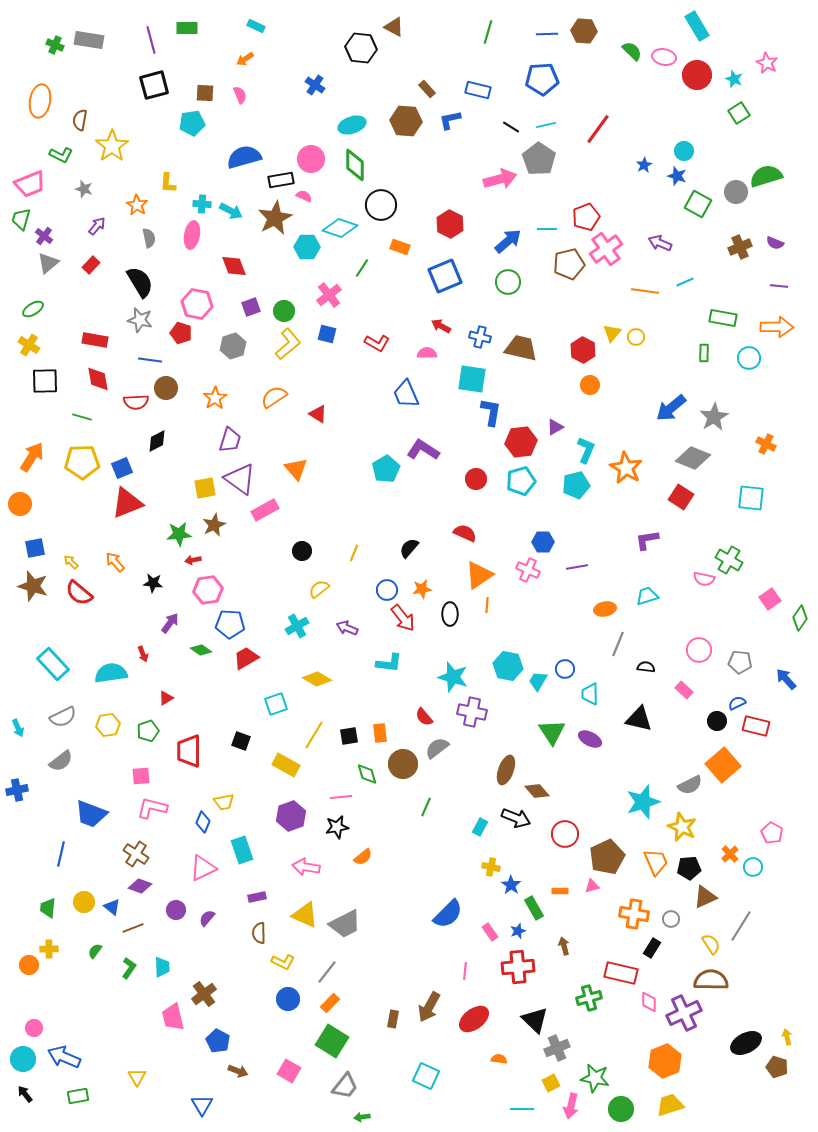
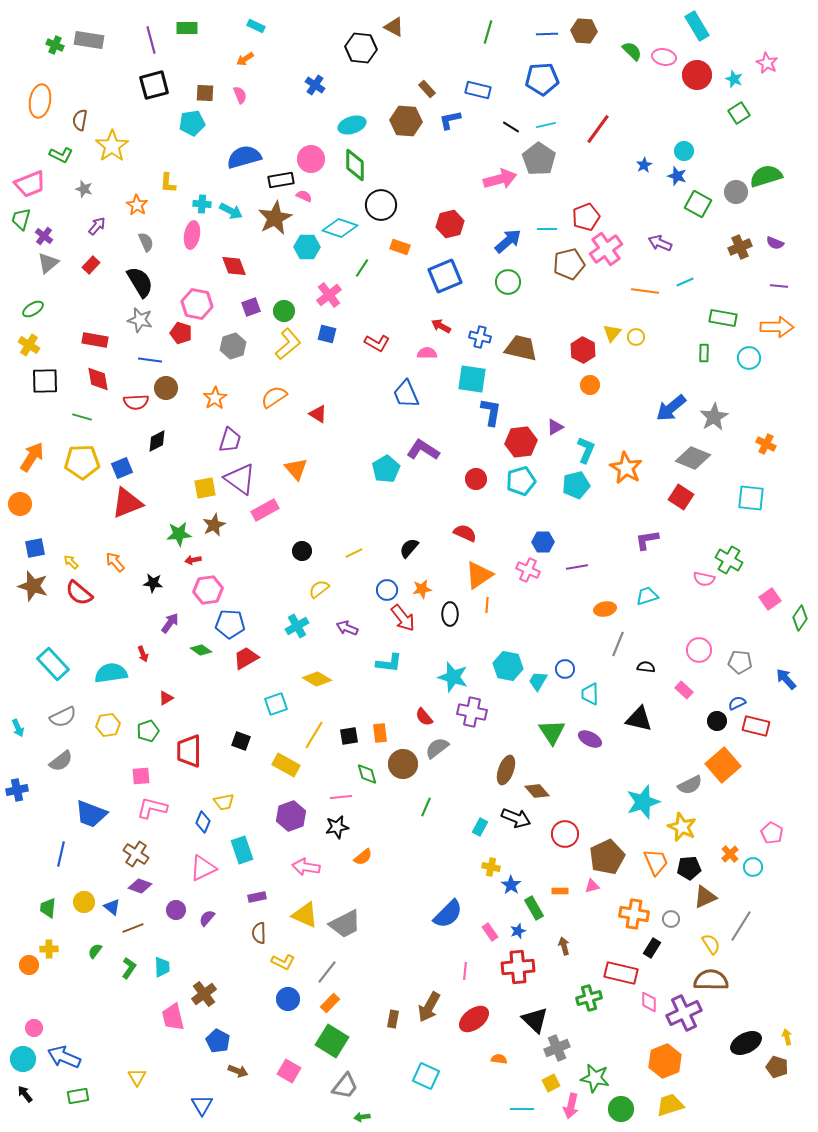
red hexagon at (450, 224): rotated 20 degrees clockwise
gray semicircle at (149, 238): moved 3 px left, 4 px down; rotated 12 degrees counterclockwise
yellow line at (354, 553): rotated 42 degrees clockwise
